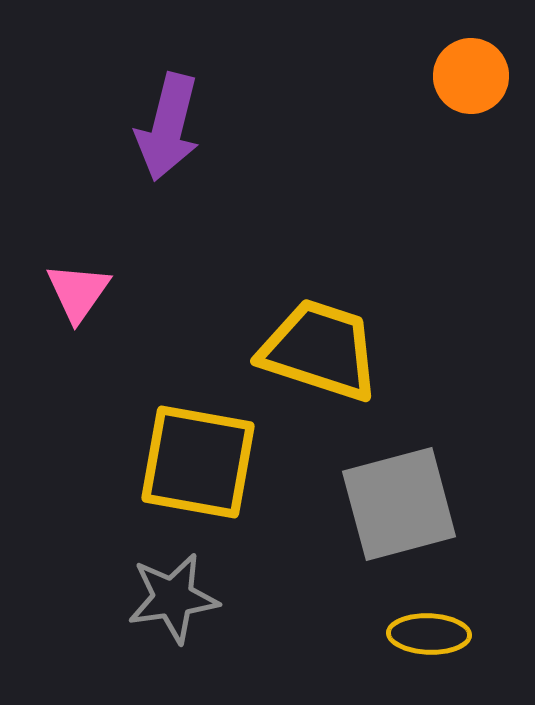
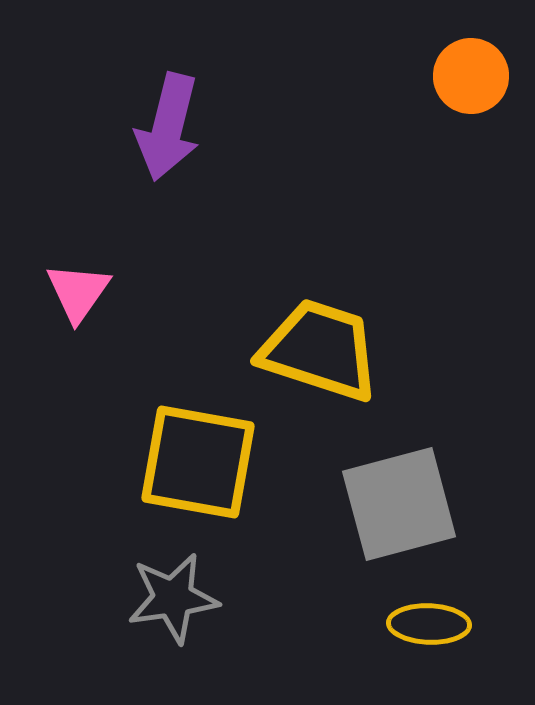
yellow ellipse: moved 10 px up
